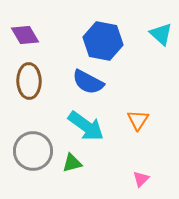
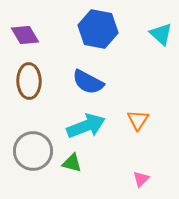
blue hexagon: moved 5 px left, 12 px up
cyan arrow: rotated 57 degrees counterclockwise
green triangle: rotated 30 degrees clockwise
